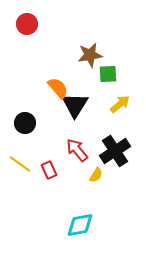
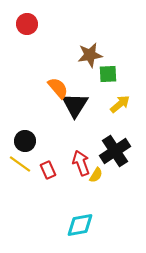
black circle: moved 18 px down
red arrow: moved 4 px right, 13 px down; rotated 20 degrees clockwise
red rectangle: moved 1 px left
